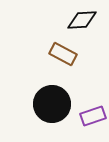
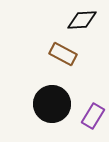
purple rectangle: rotated 40 degrees counterclockwise
